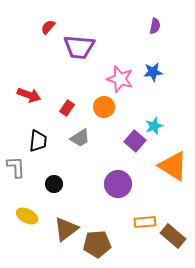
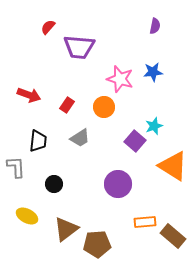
red rectangle: moved 3 px up
